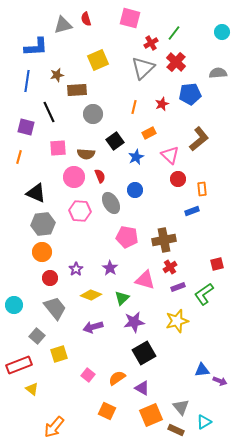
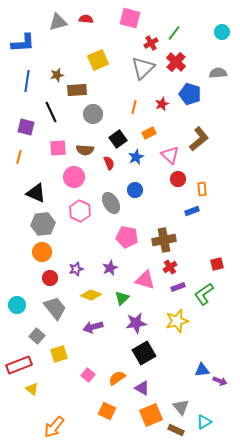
red semicircle at (86, 19): rotated 112 degrees clockwise
gray triangle at (63, 25): moved 5 px left, 3 px up
blue L-shape at (36, 47): moved 13 px left, 4 px up
blue pentagon at (190, 94): rotated 25 degrees clockwise
black line at (49, 112): moved 2 px right
black square at (115, 141): moved 3 px right, 2 px up
brown semicircle at (86, 154): moved 1 px left, 4 px up
red semicircle at (100, 176): moved 9 px right, 13 px up
pink hexagon at (80, 211): rotated 20 degrees clockwise
purple star at (110, 268): rotated 14 degrees clockwise
purple star at (76, 269): rotated 16 degrees clockwise
cyan circle at (14, 305): moved 3 px right
purple star at (134, 322): moved 2 px right, 1 px down
